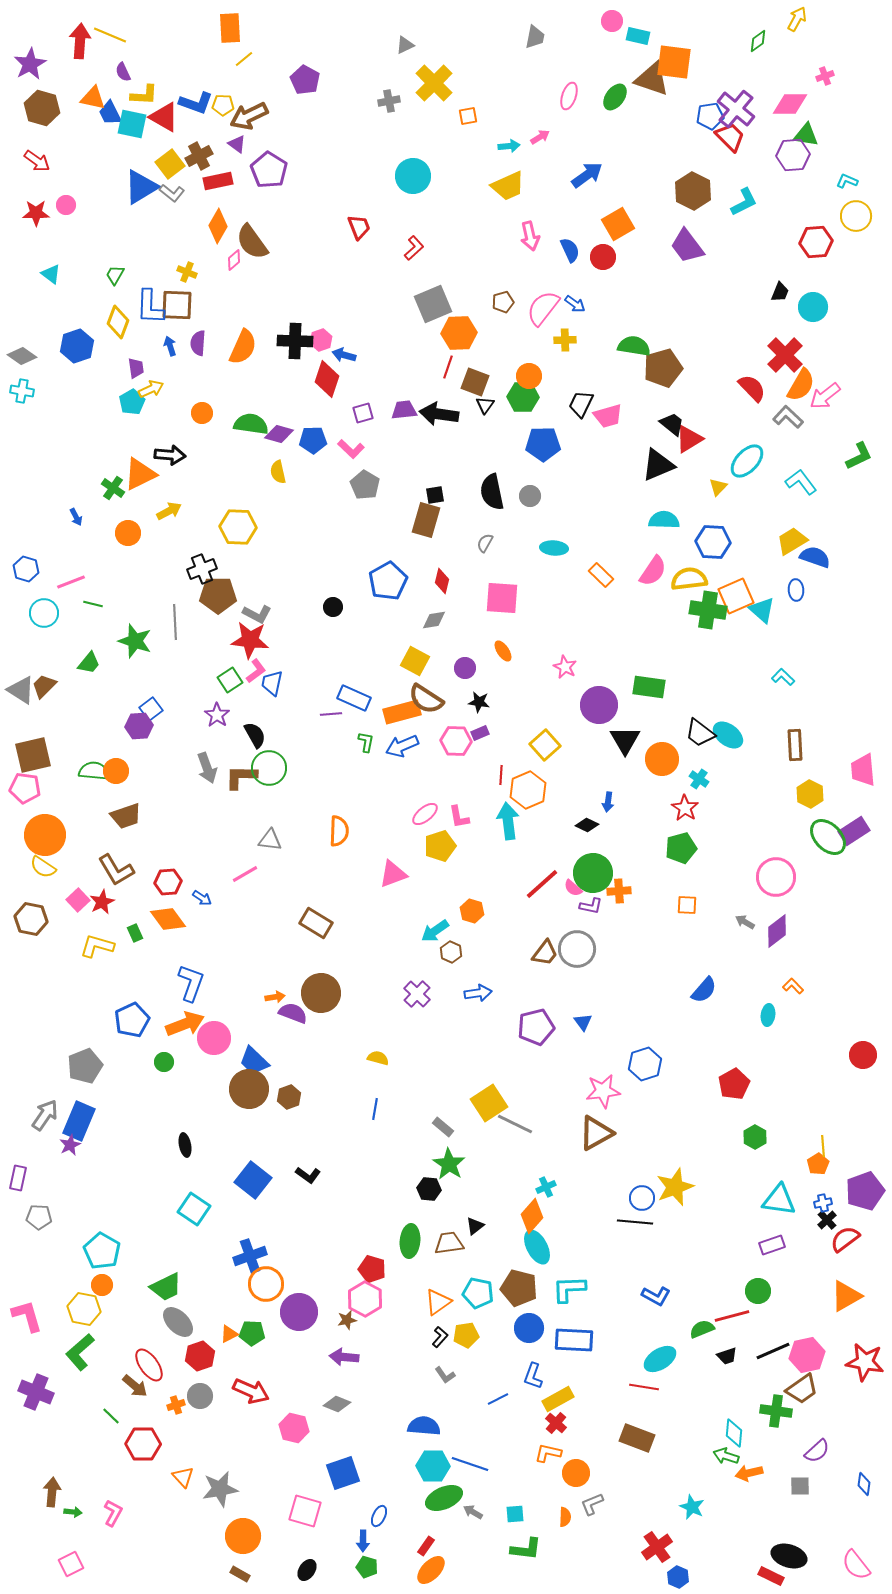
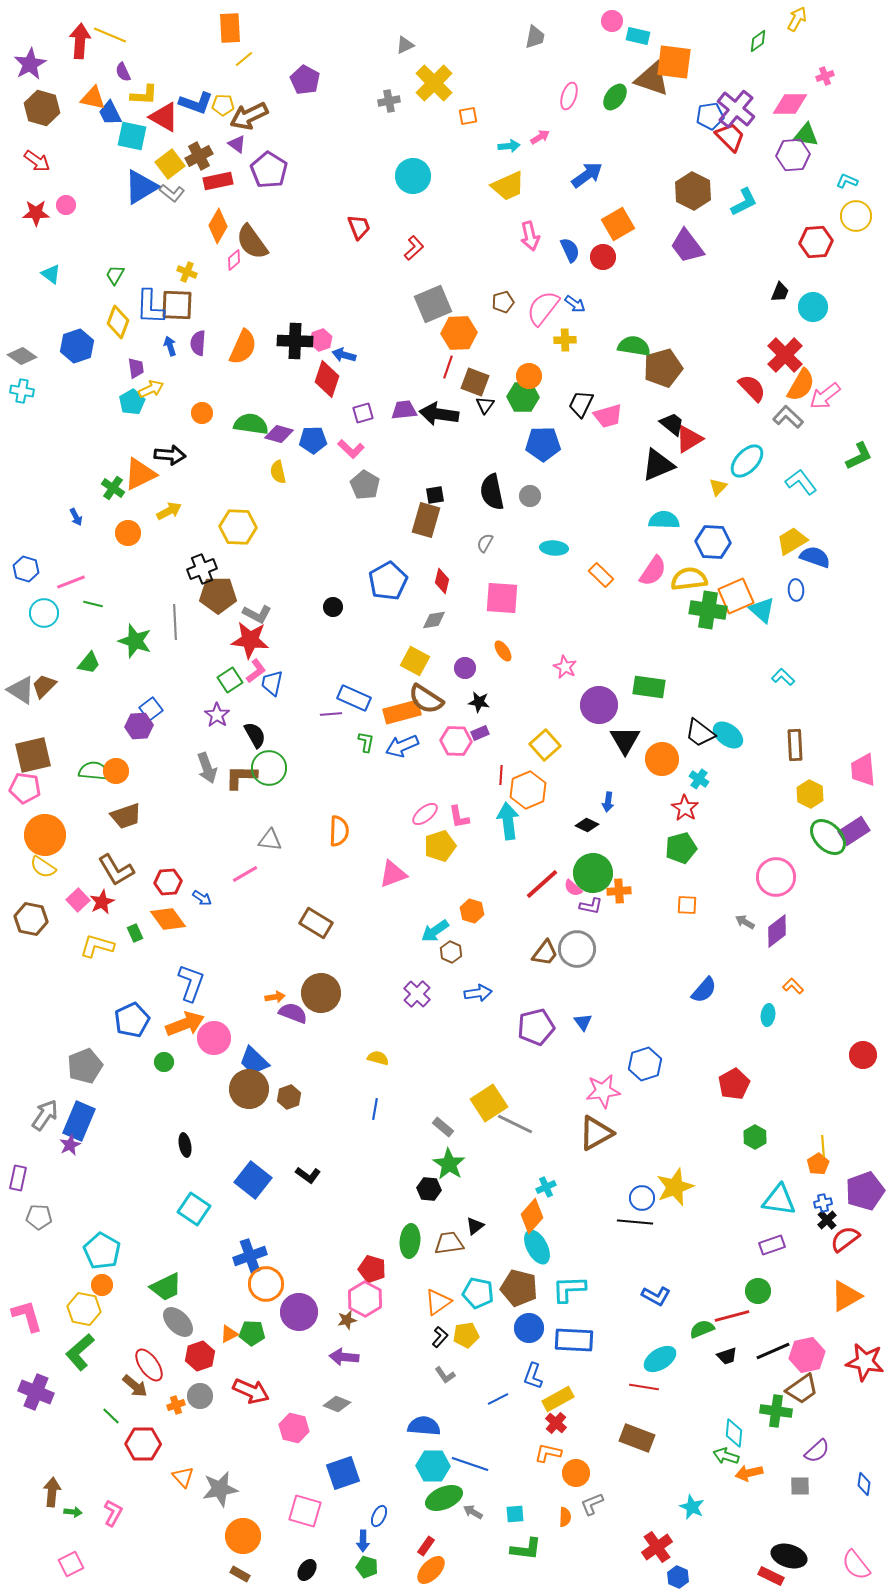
cyan square at (132, 124): moved 12 px down
